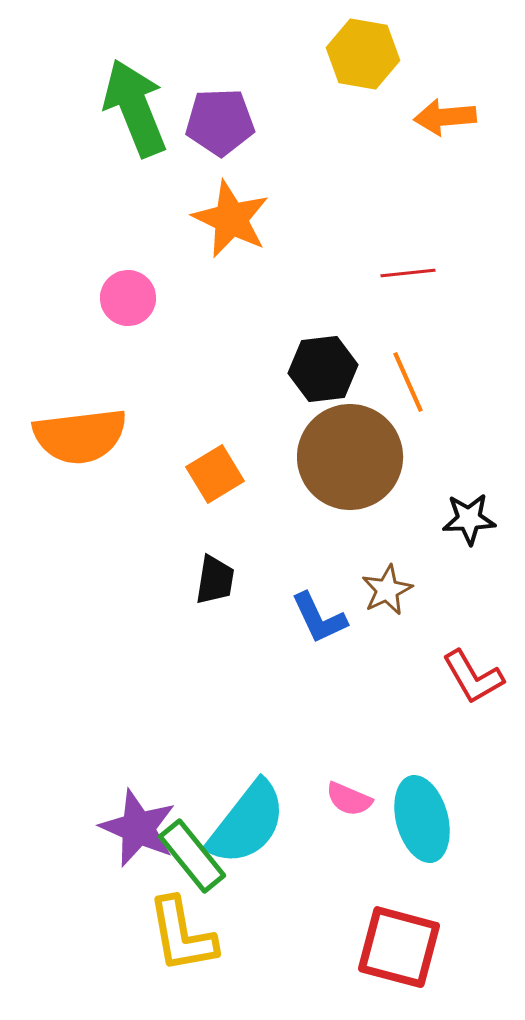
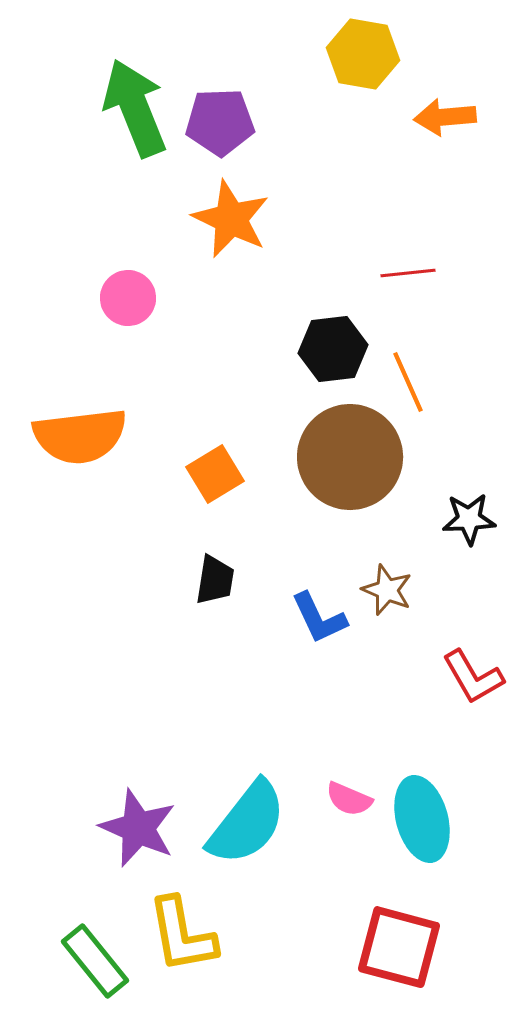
black hexagon: moved 10 px right, 20 px up
brown star: rotated 24 degrees counterclockwise
green rectangle: moved 97 px left, 105 px down
